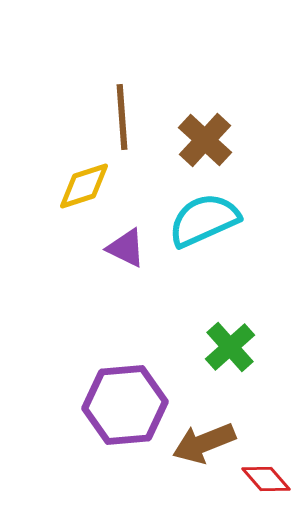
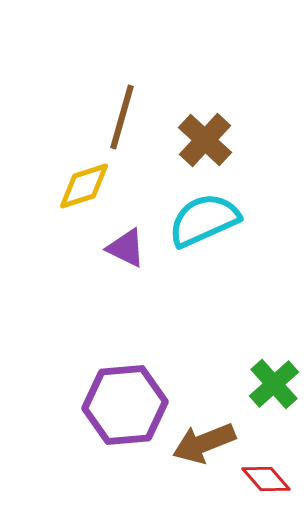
brown line: rotated 20 degrees clockwise
green cross: moved 44 px right, 37 px down
